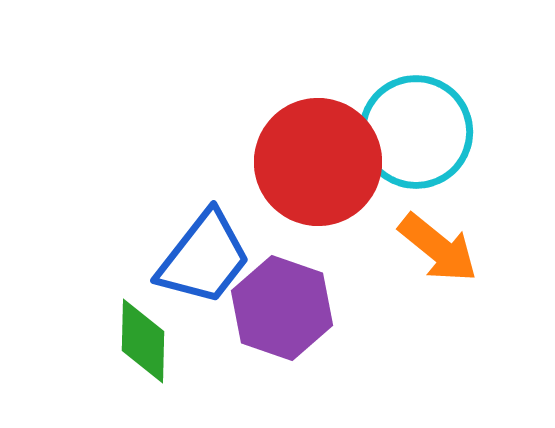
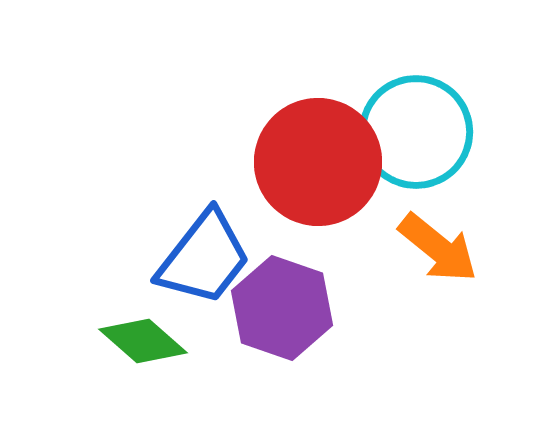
green diamond: rotated 50 degrees counterclockwise
